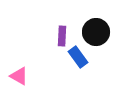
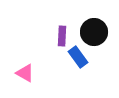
black circle: moved 2 px left
pink triangle: moved 6 px right, 3 px up
